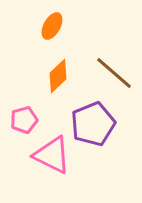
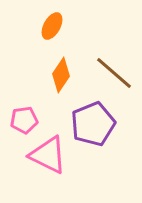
orange diamond: moved 3 px right, 1 px up; rotated 12 degrees counterclockwise
pink pentagon: rotated 8 degrees clockwise
pink triangle: moved 4 px left
